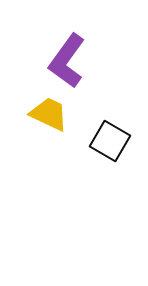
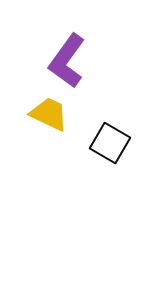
black square: moved 2 px down
